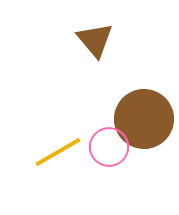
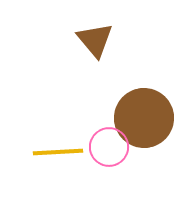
brown circle: moved 1 px up
yellow line: rotated 27 degrees clockwise
